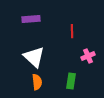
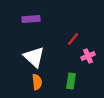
red line: moved 1 px right, 8 px down; rotated 40 degrees clockwise
